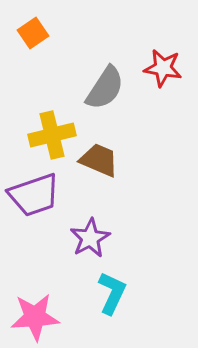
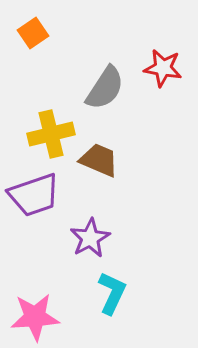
yellow cross: moved 1 px left, 1 px up
